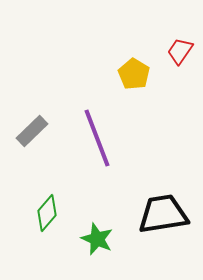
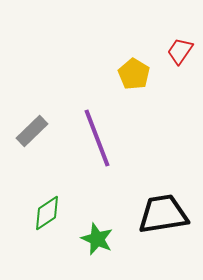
green diamond: rotated 15 degrees clockwise
